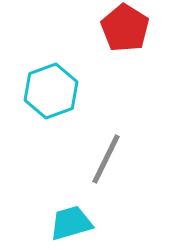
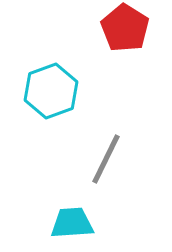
cyan trapezoid: moved 1 px right; rotated 12 degrees clockwise
